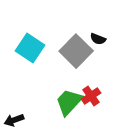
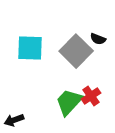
cyan square: rotated 32 degrees counterclockwise
